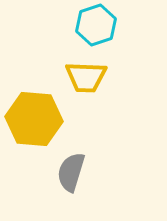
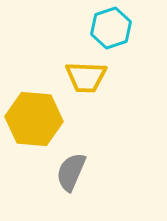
cyan hexagon: moved 15 px right, 3 px down
gray semicircle: rotated 6 degrees clockwise
